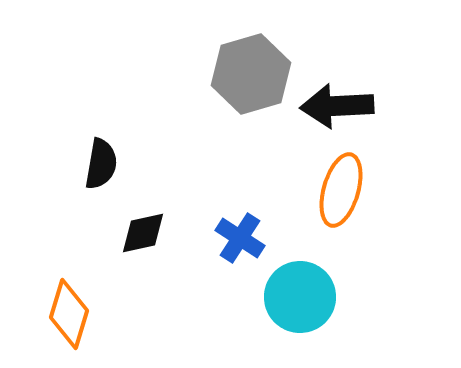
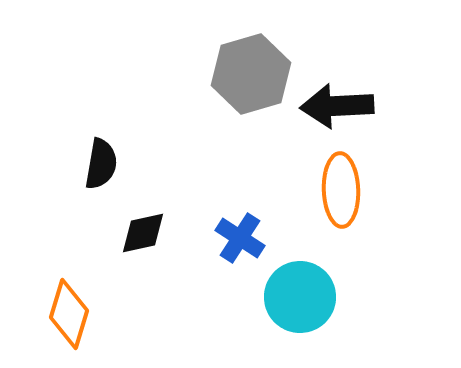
orange ellipse: rotated 18 degrees counterclockwise
